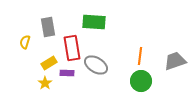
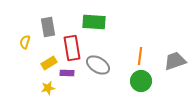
gray ellipse: moved 2 px right
yellow star: moved 3 px right, 5 px down; rotated 24 degrees clockwise
